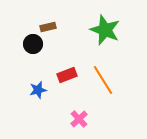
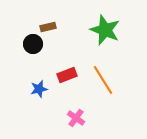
blue star: moved 1 px right, 1 px up
pink cross: moved 3 px left, 1 px up; rotated 12 degrees counterclockwise
